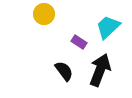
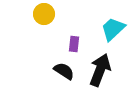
cyan trapezoid: moved 5 px right, 2 px down
purple rectangle: moved 5 px left, 2 px down; rotated 63 degrees clockwise
black semicircle: rotated 20 degrees counterclockwise
